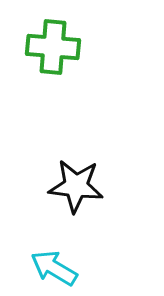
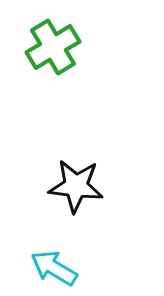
green cross: rotated 36 degrees counterclockwise
